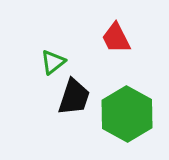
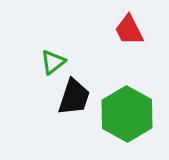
red trapezoid: moved 13 px right, 8 px up
